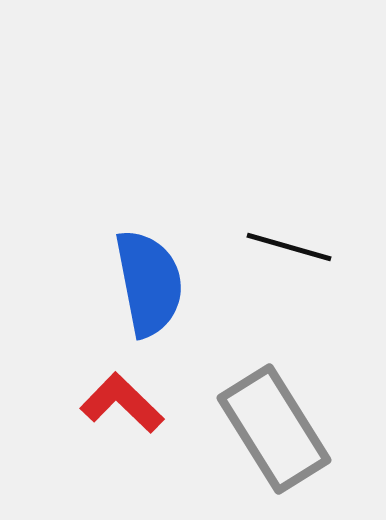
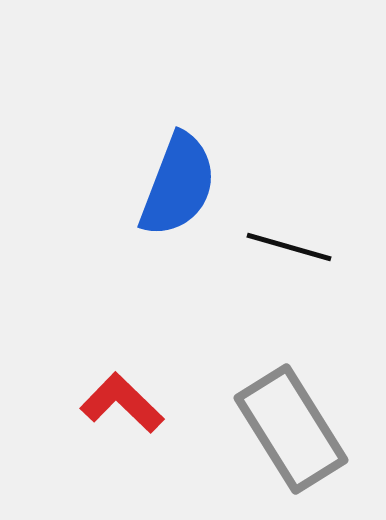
blue semicircle: moved 29 px right, 98 px up; rotated 32 degrees clockwise
gray rectangle: moved 17 px right
